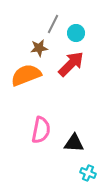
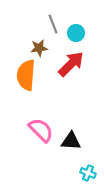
gray line: rotated 48 degrees counterclockwise
orange semicircle: rotated 64 degrees counterclockwise
pink semicircle: rotated 56 degrees counterclockwise
black triangle: moved 3 px left, 2 px up
